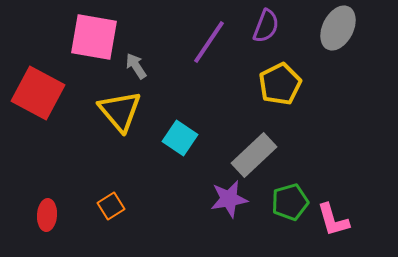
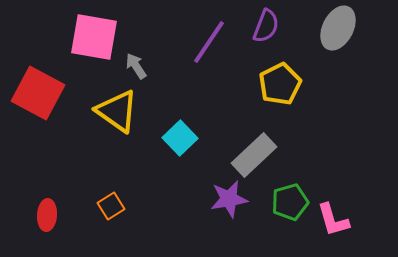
yellow triangle: moved 3 px left; rotated 15 degrees counterclockwise
cyan square: rotated 12 degrees clockwise
